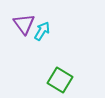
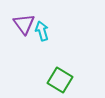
cyan arrow: rotated 48 degrees counterclockwise
